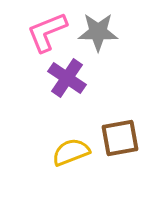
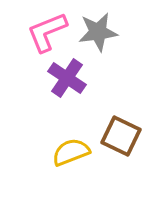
gray star: rotated 9 degrees counterclockwise
brown square: moved 1 px right, 2 px up; rotated 36 degrees clockwise
